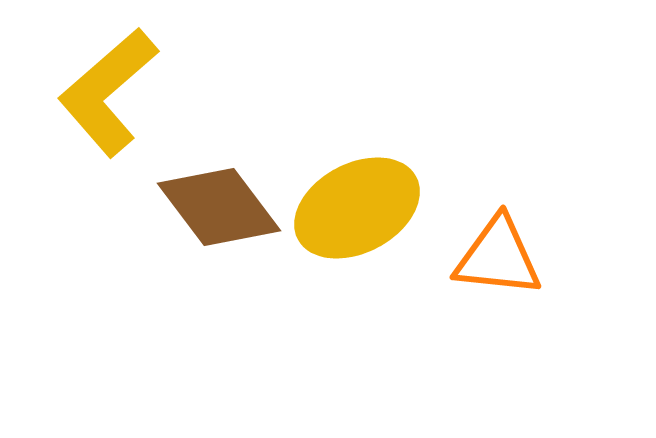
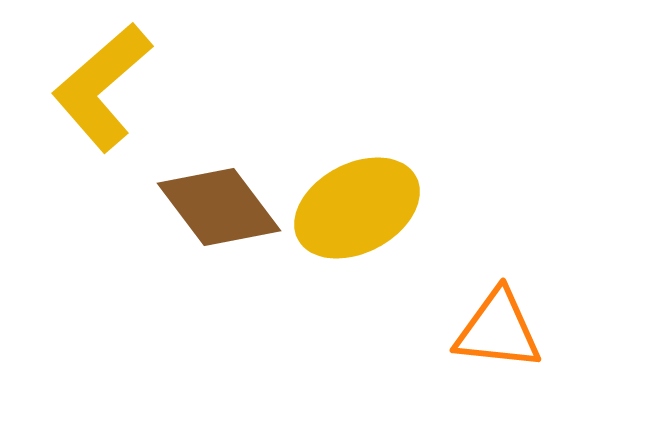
yellow L-shape: moved 6 px left, 5 px up
orange triangle: moved 73 px down
